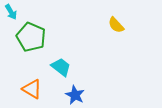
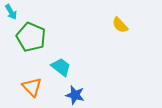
yellow semicircle: moved 4 px right
orange triangle: moved 2 px up; rotated 15 degrees clockwise
blue star: rotated 12 degrees counterclockwise
